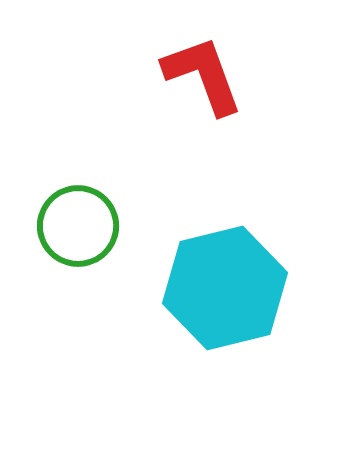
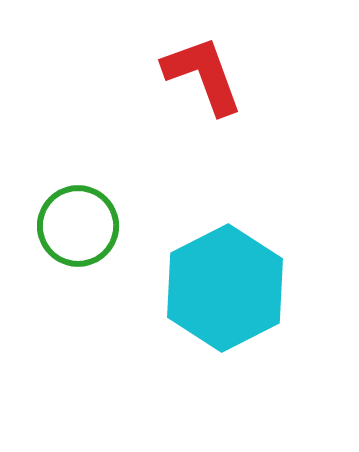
cyan hexagon: rotated 13 degrees counterclockwise
